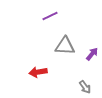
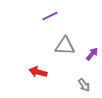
red arrow: rotated 24 degrees clockwise
gray arrow: moved 1 px left, 2 px up
